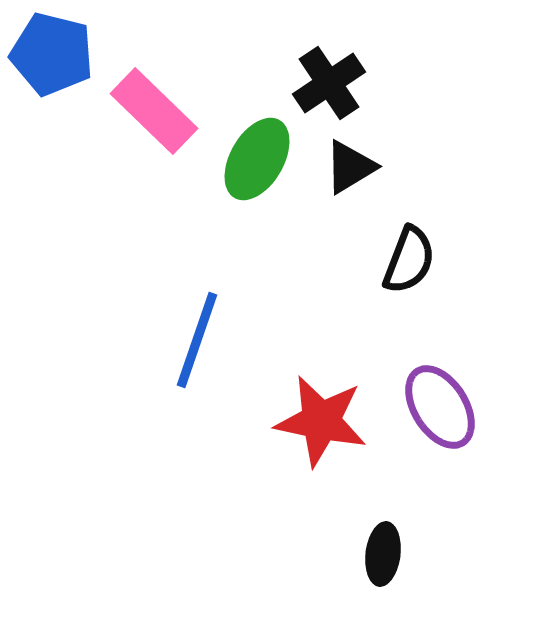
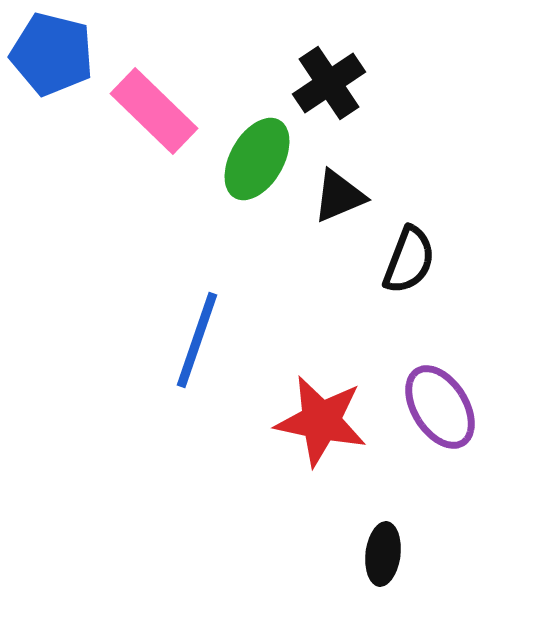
black triangle: moved 11 px left, 29 px down; rotated 8 degrees clockwise
